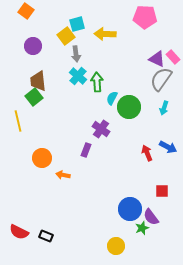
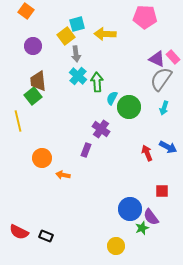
green square: moved 1 px left, 1 px up
